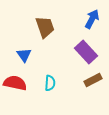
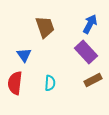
blue arrow: moved 2 px left, 5 px down
red semicircle: rotated 95 degrees counterclockwise
